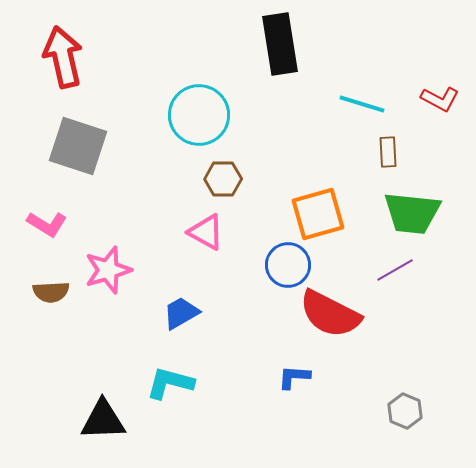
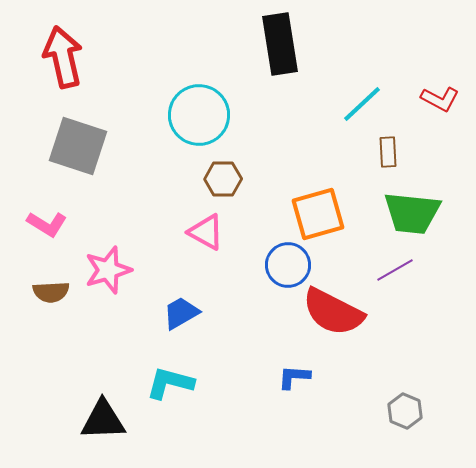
cyan line: rotated 60 degrees counterclockwise
red semicircle: moved 3 px right, 2 px up
